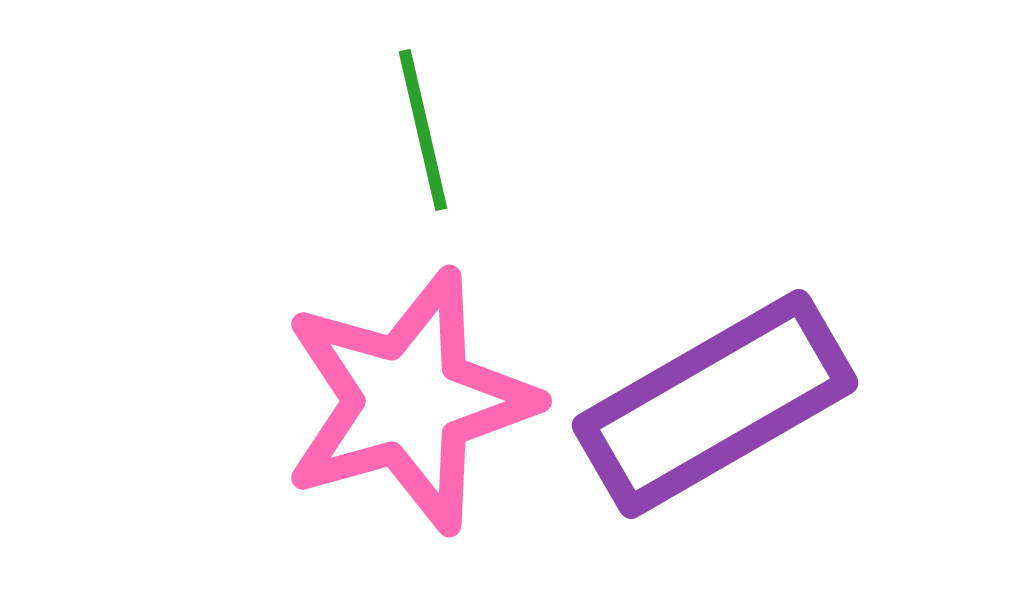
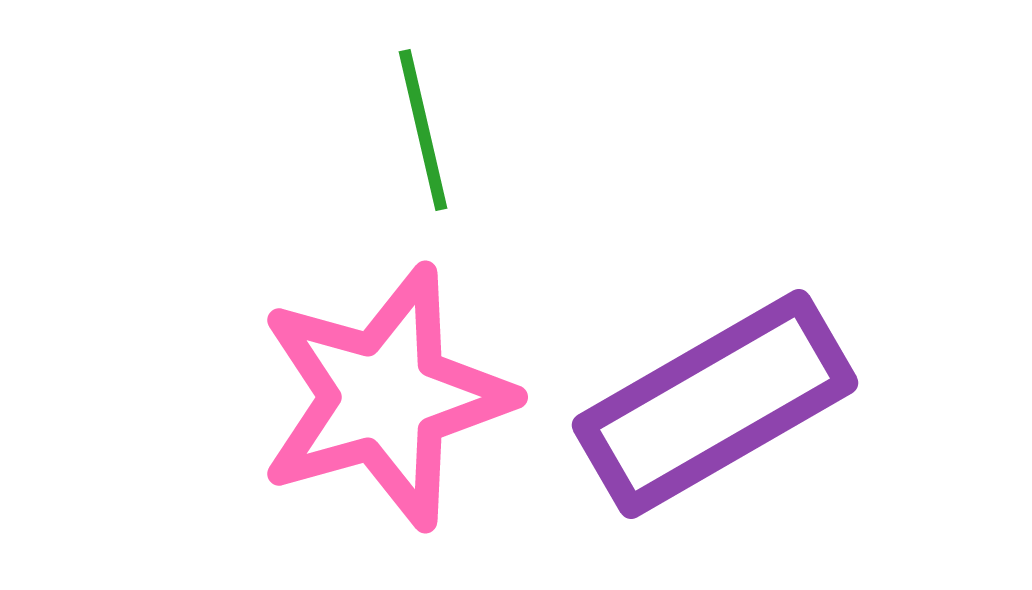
pink star: moved 24 px left, 4 px up
